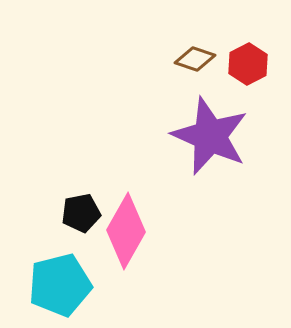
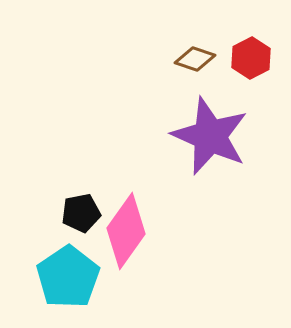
red hexagon: moved 3 px right, 6 px up
pink diamond: rotated 6 degrees clockwise
cyan pentagon: moved 8 px right, 8 px up; rotated 20 degrees counterclockwise
